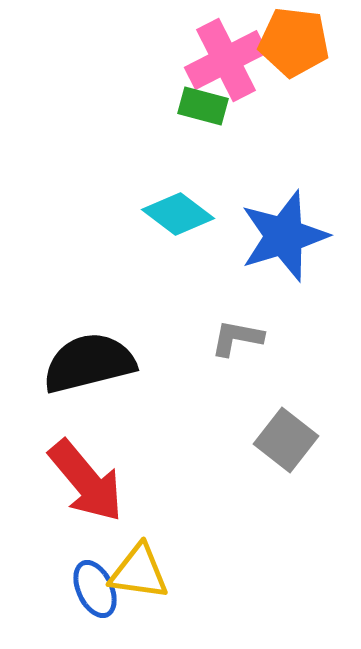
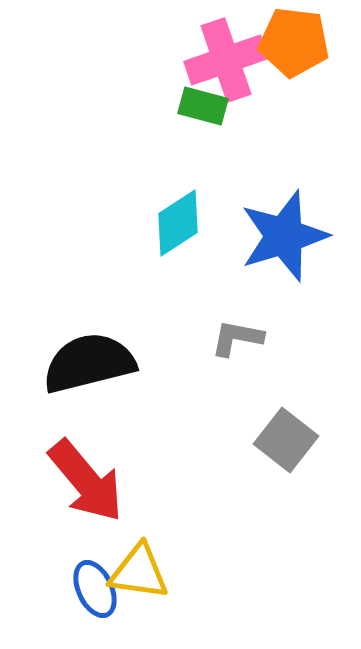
pink cross: rotated 8 degrees clockwise
cyan diamond: moved 9 px down; rotated 70 degrees counterclockwise
